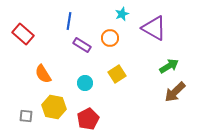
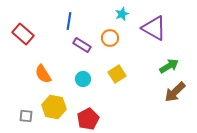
cyan circle: moved 2 px left, 4 px up
